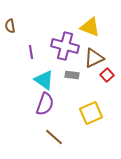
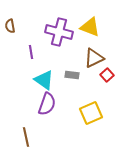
purple cross: moved 6 px left, 14 px up
purple semicircle: moved 2 px right
brown line: moved 28 px left; rotated 36 degrees clockwise
